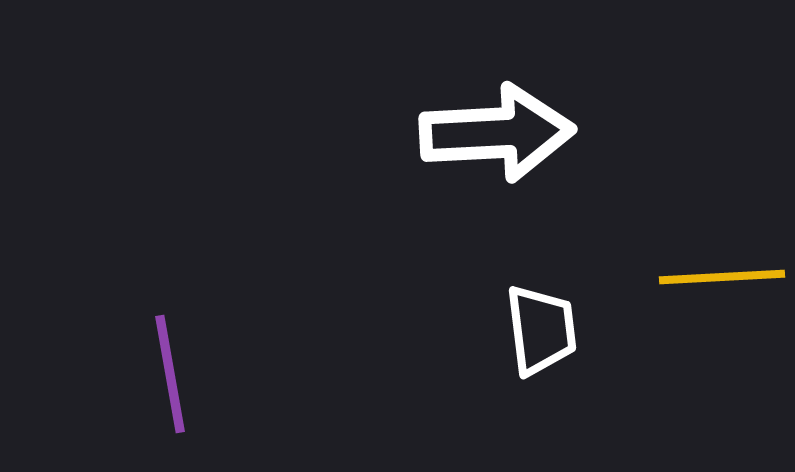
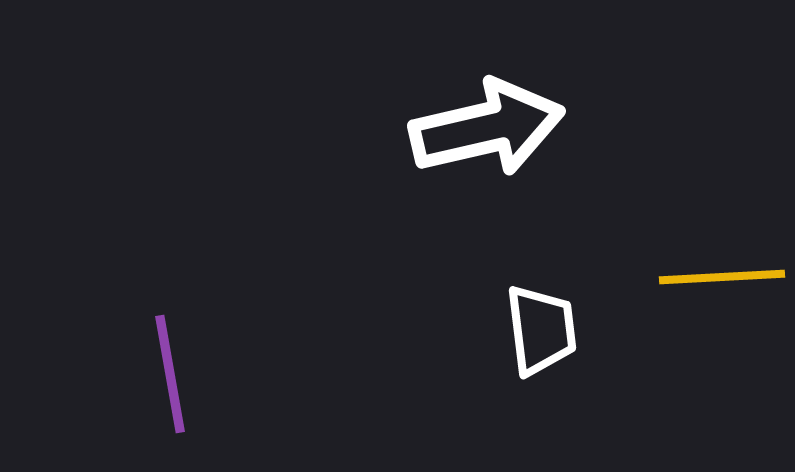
white arrow: moved 10 px left, 5 px up; rotated 10 degrees counterclockwise
